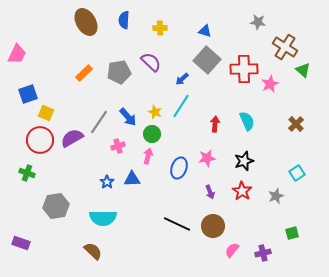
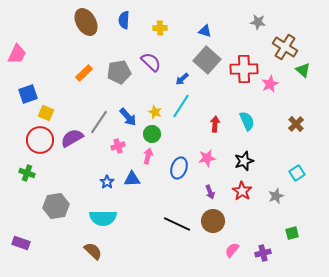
brown circle at (213, 226): moved 5 px up
